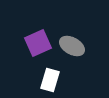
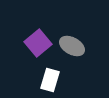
purple square: rotated 16 degrees counterclockwise
